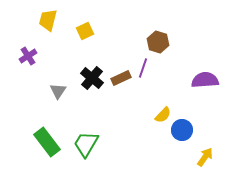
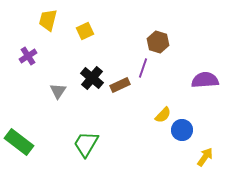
brown rectangle: moved 1 px left, 7 px down
green rectangle: moved 28 px left; rotated 16 degrees counterclockwise
